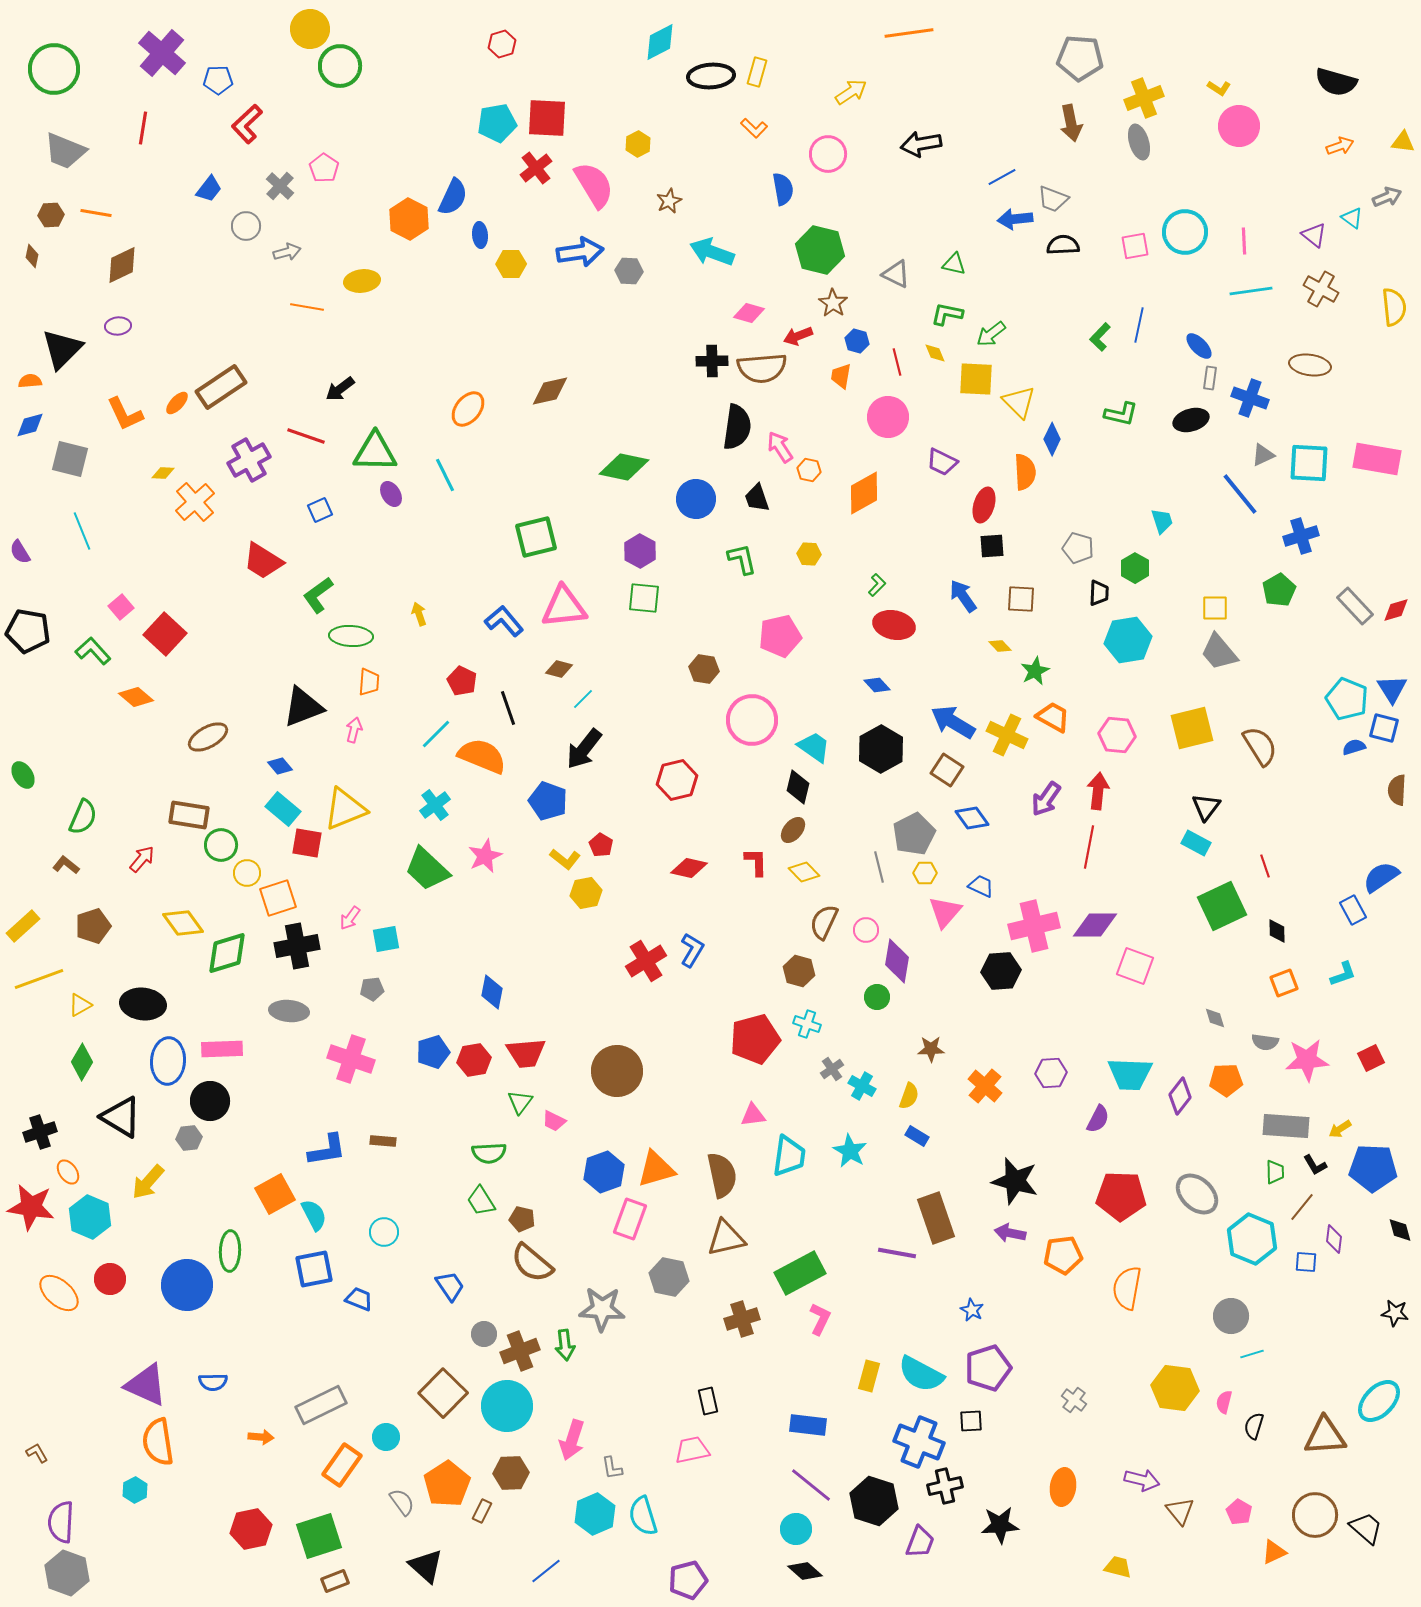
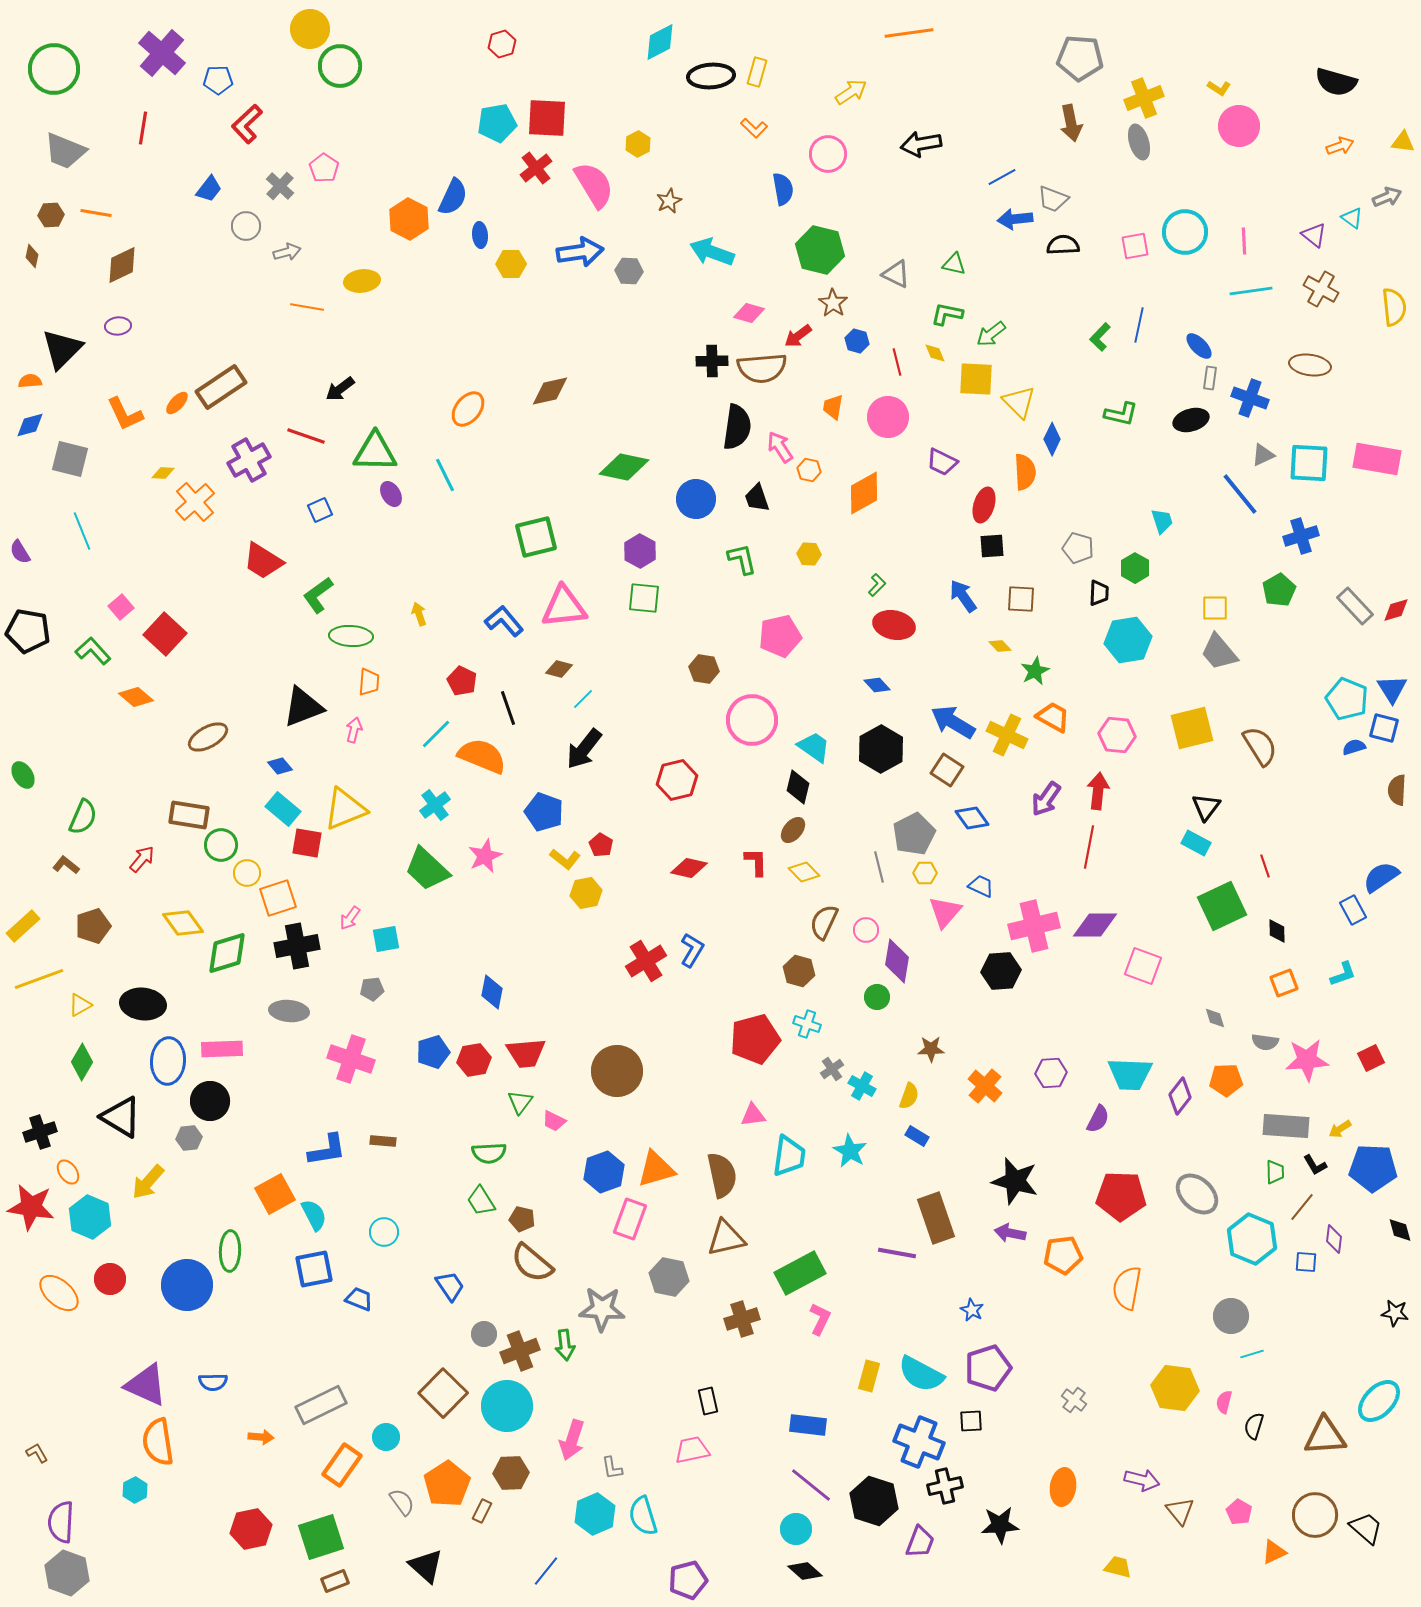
red arrow at (798, 336): rotated 16 degrees counterclockwise
orange trapezoid at (841, 376): moved 8 px left, 31 px down
blue pentagon at (548, 801): moved 4 px left, 11 px down
pink square at (1135, 966): moved 8 px right
green square at (319, 1536): moved 2 px right, 1 px down
blue line at (546, 1571): rotated 12 degrees counterclockwise
